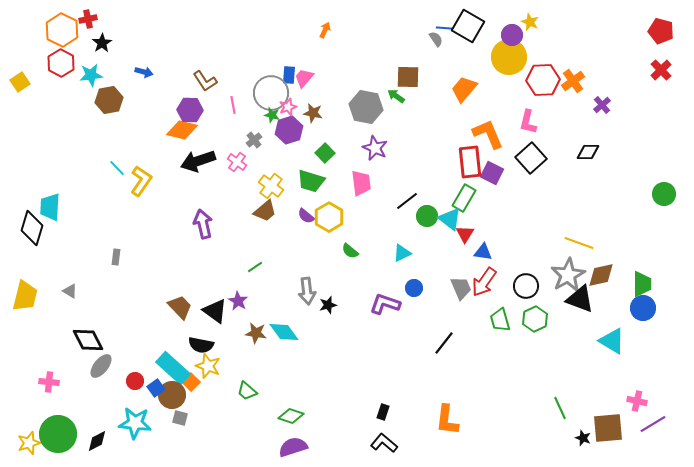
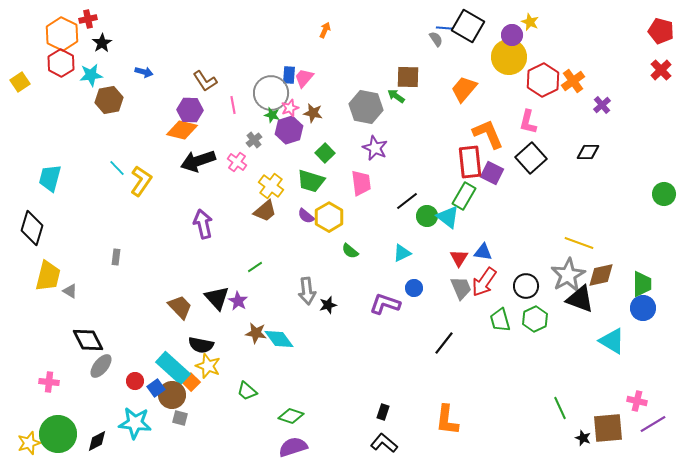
orange hexagon at (62, 30): moved 4 px down
red hexagon at (543, 80): rotated 24 degrees counterclockwise
pink star at (288, 107): moved 2 px right, 1 px down
green rectangle at (464, 198): moved 2 px up
cyan trapezoid at (50, 207): moved 29 px up; rotated 12 degrees clockwise
cyan triangle at (450, 219): moved 2 px left, 2 px up
red triangle at (465, 234): moved 6 px left, 24 px down
yellow trapezoid at (25, 296): moved 23 px right, 20 px up
black triangle at (215, 311): moved 2 px right, 13 px up; rotated 12 degrees clockwise
cyan diamond at (284, 332): moved 5 px left, 7 px down
